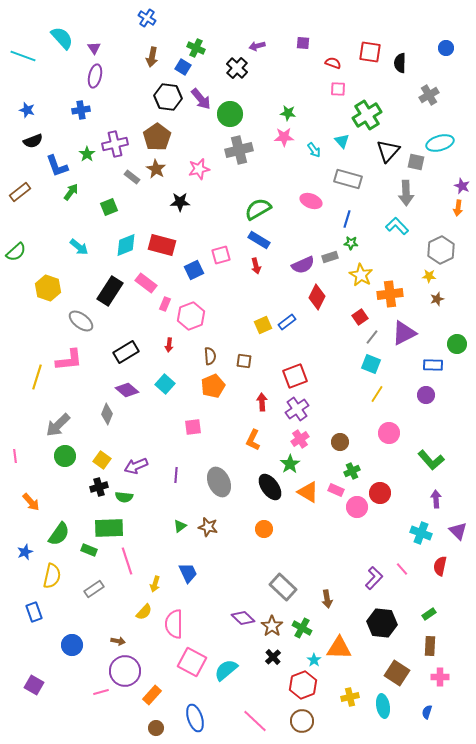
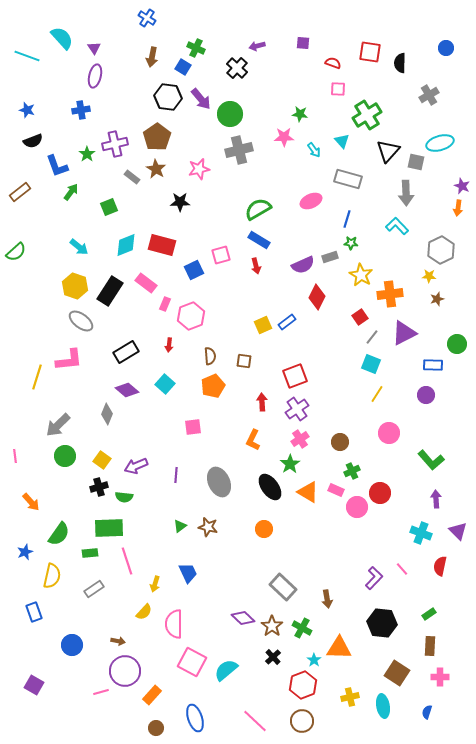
cyan line at (23, 56): moved 4 px right
green star at (288, 113): moved 12 px right, 1 px down
pink ellipse at (311, 201): rotated 45 degrees counterclockwise
yellow hexagon at (48, 288): moved 27 px right, 2 px up
green rectangle at (89, 550): moved 1 px right, 3 px down; rotated 28 degrees counterclockwise
